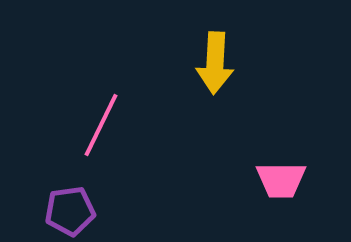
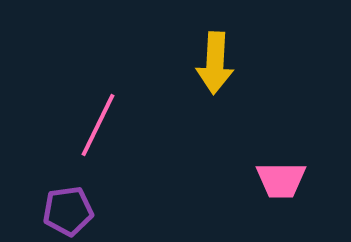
pink line: moved 3 px left
purple pentagon: moved 2 px left
